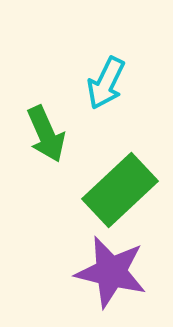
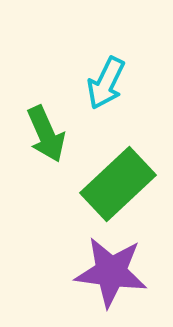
green rectangle: moved 2 px left, 6 px up
purple star: rotated 6 degrees counterclockwise
